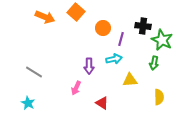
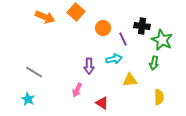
black cross: moved 1 px left
purple line: moved 2 px right; rotated 40 degrees counterclockwise
pink arrow: moved 1 px right, 2 px down
cyan star: moved 4 px up
